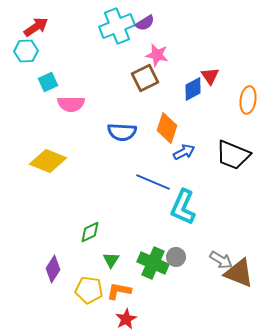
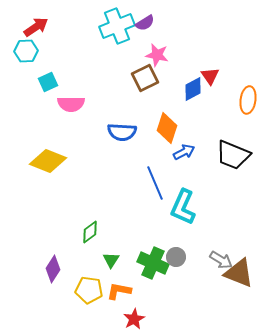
blue line: moved 2 px right, 1 px down; rotated 44 degrees clockwise
green diamond: rotated 10 degrees counterclockwise
red star: moved 8 px right
